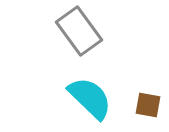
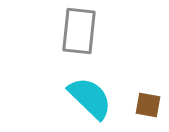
gray rectangle: rotated 42 degrees clockwise
